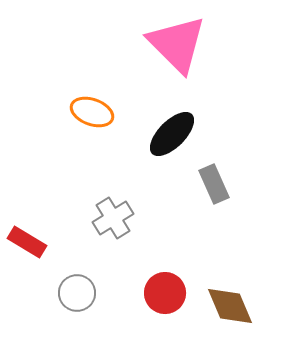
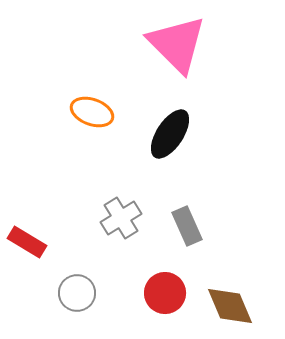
black ellipse: moved 2 px left; rotated 12 degrees counterclockwise
gray rectangle: moved 27 px left, 42 px down
gray cross: moved 8 px right
